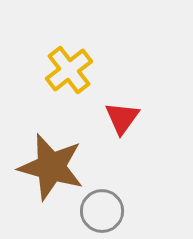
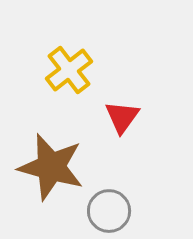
red triangle: moved 1 px up
gray circle: moved 7 px right
